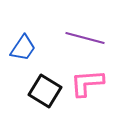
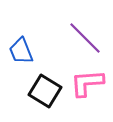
purple line: rotated 30 degrees clockwise
blue trapezoid: moved 2 px left, 3 px down; rotated 124 degrees clockwise
